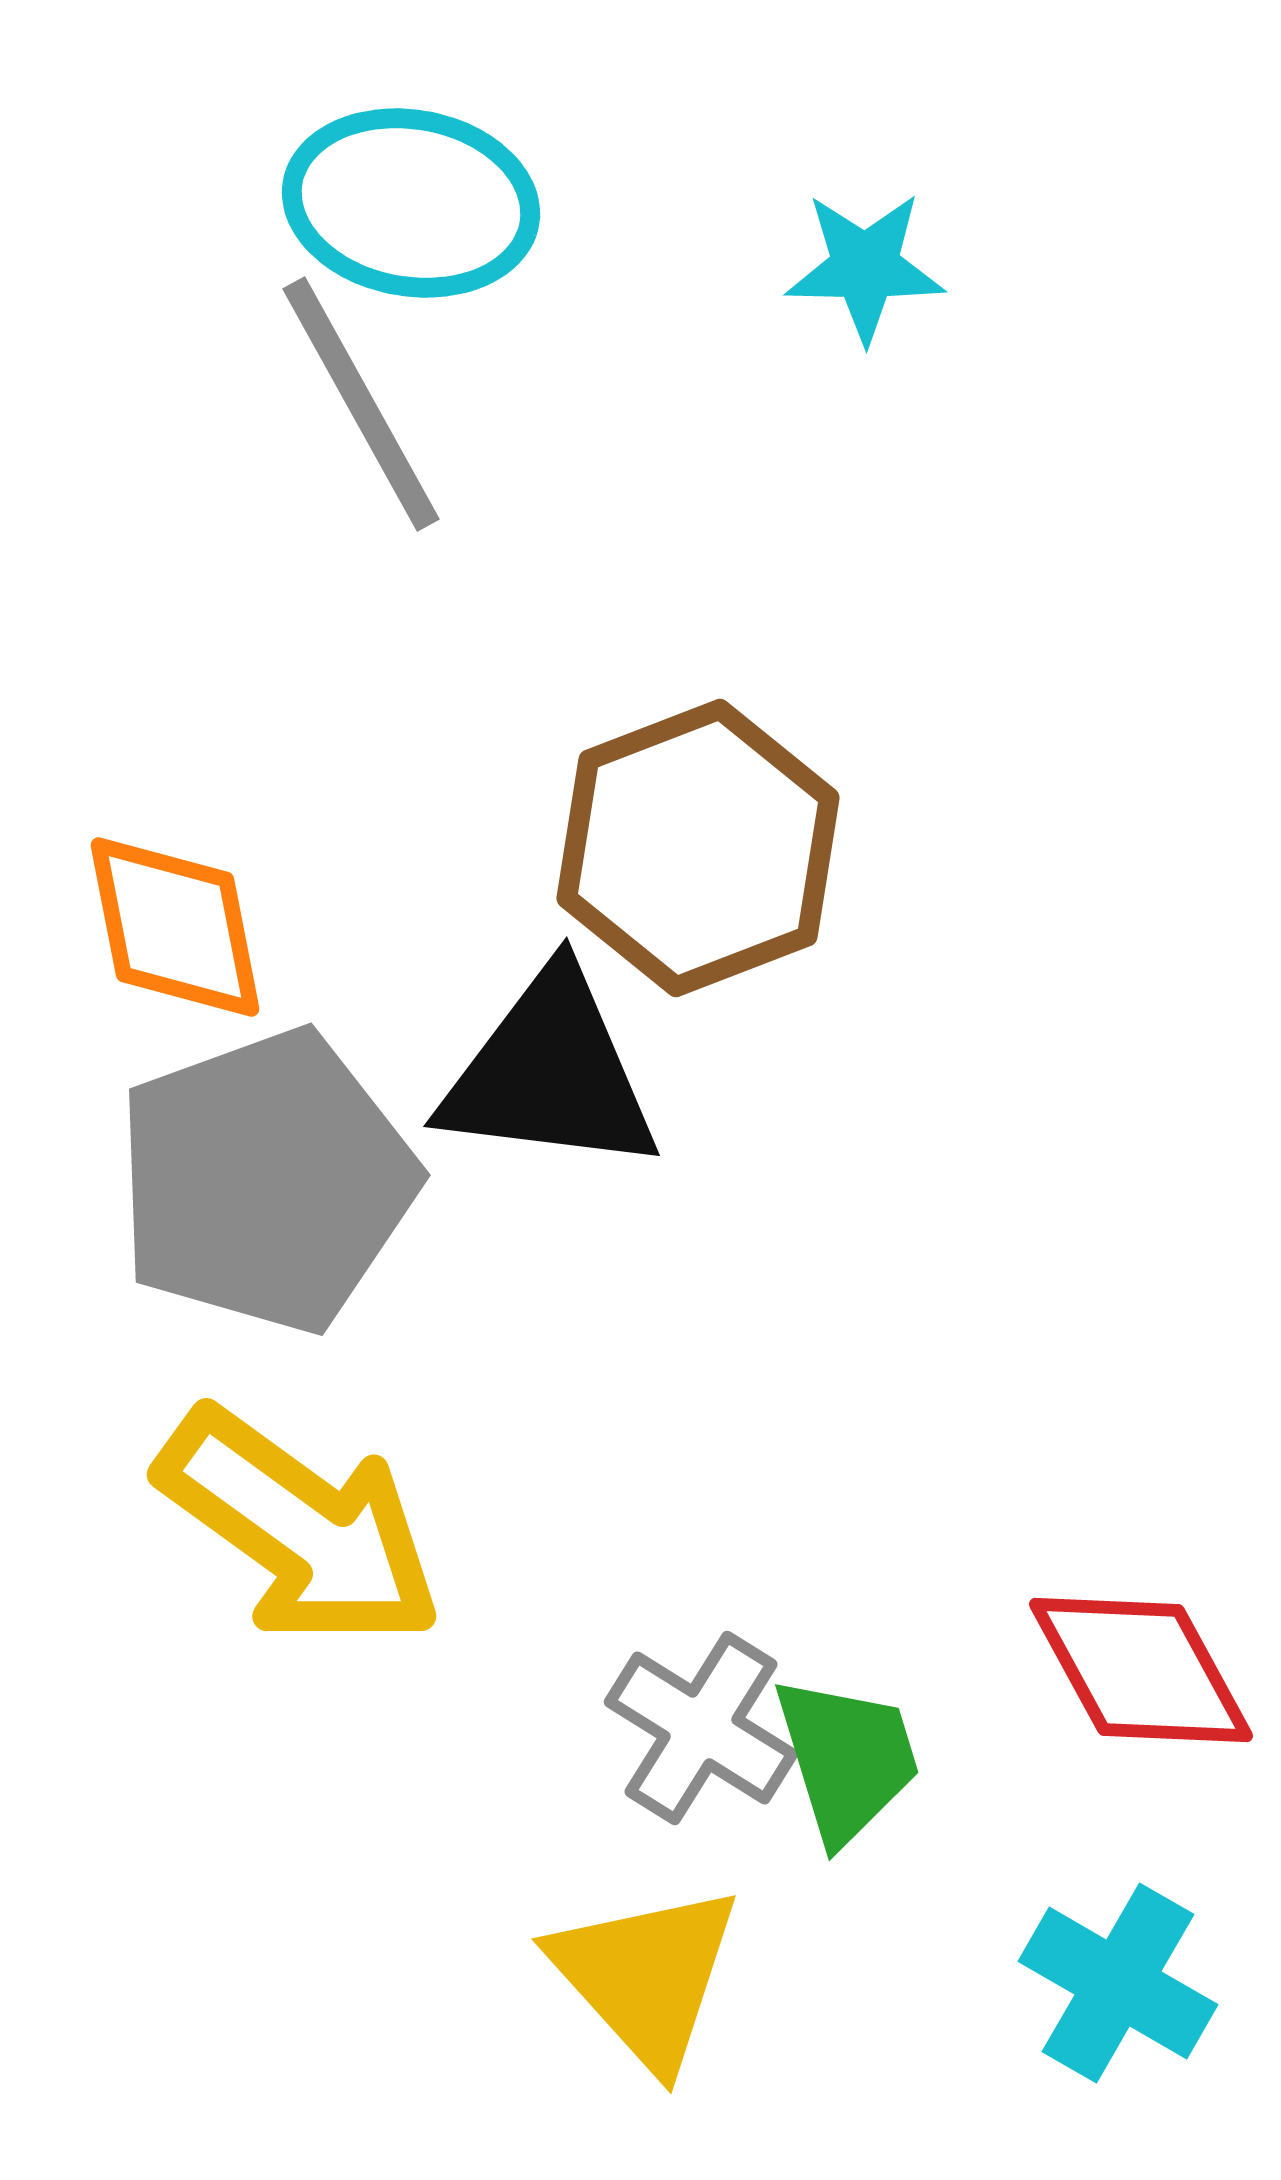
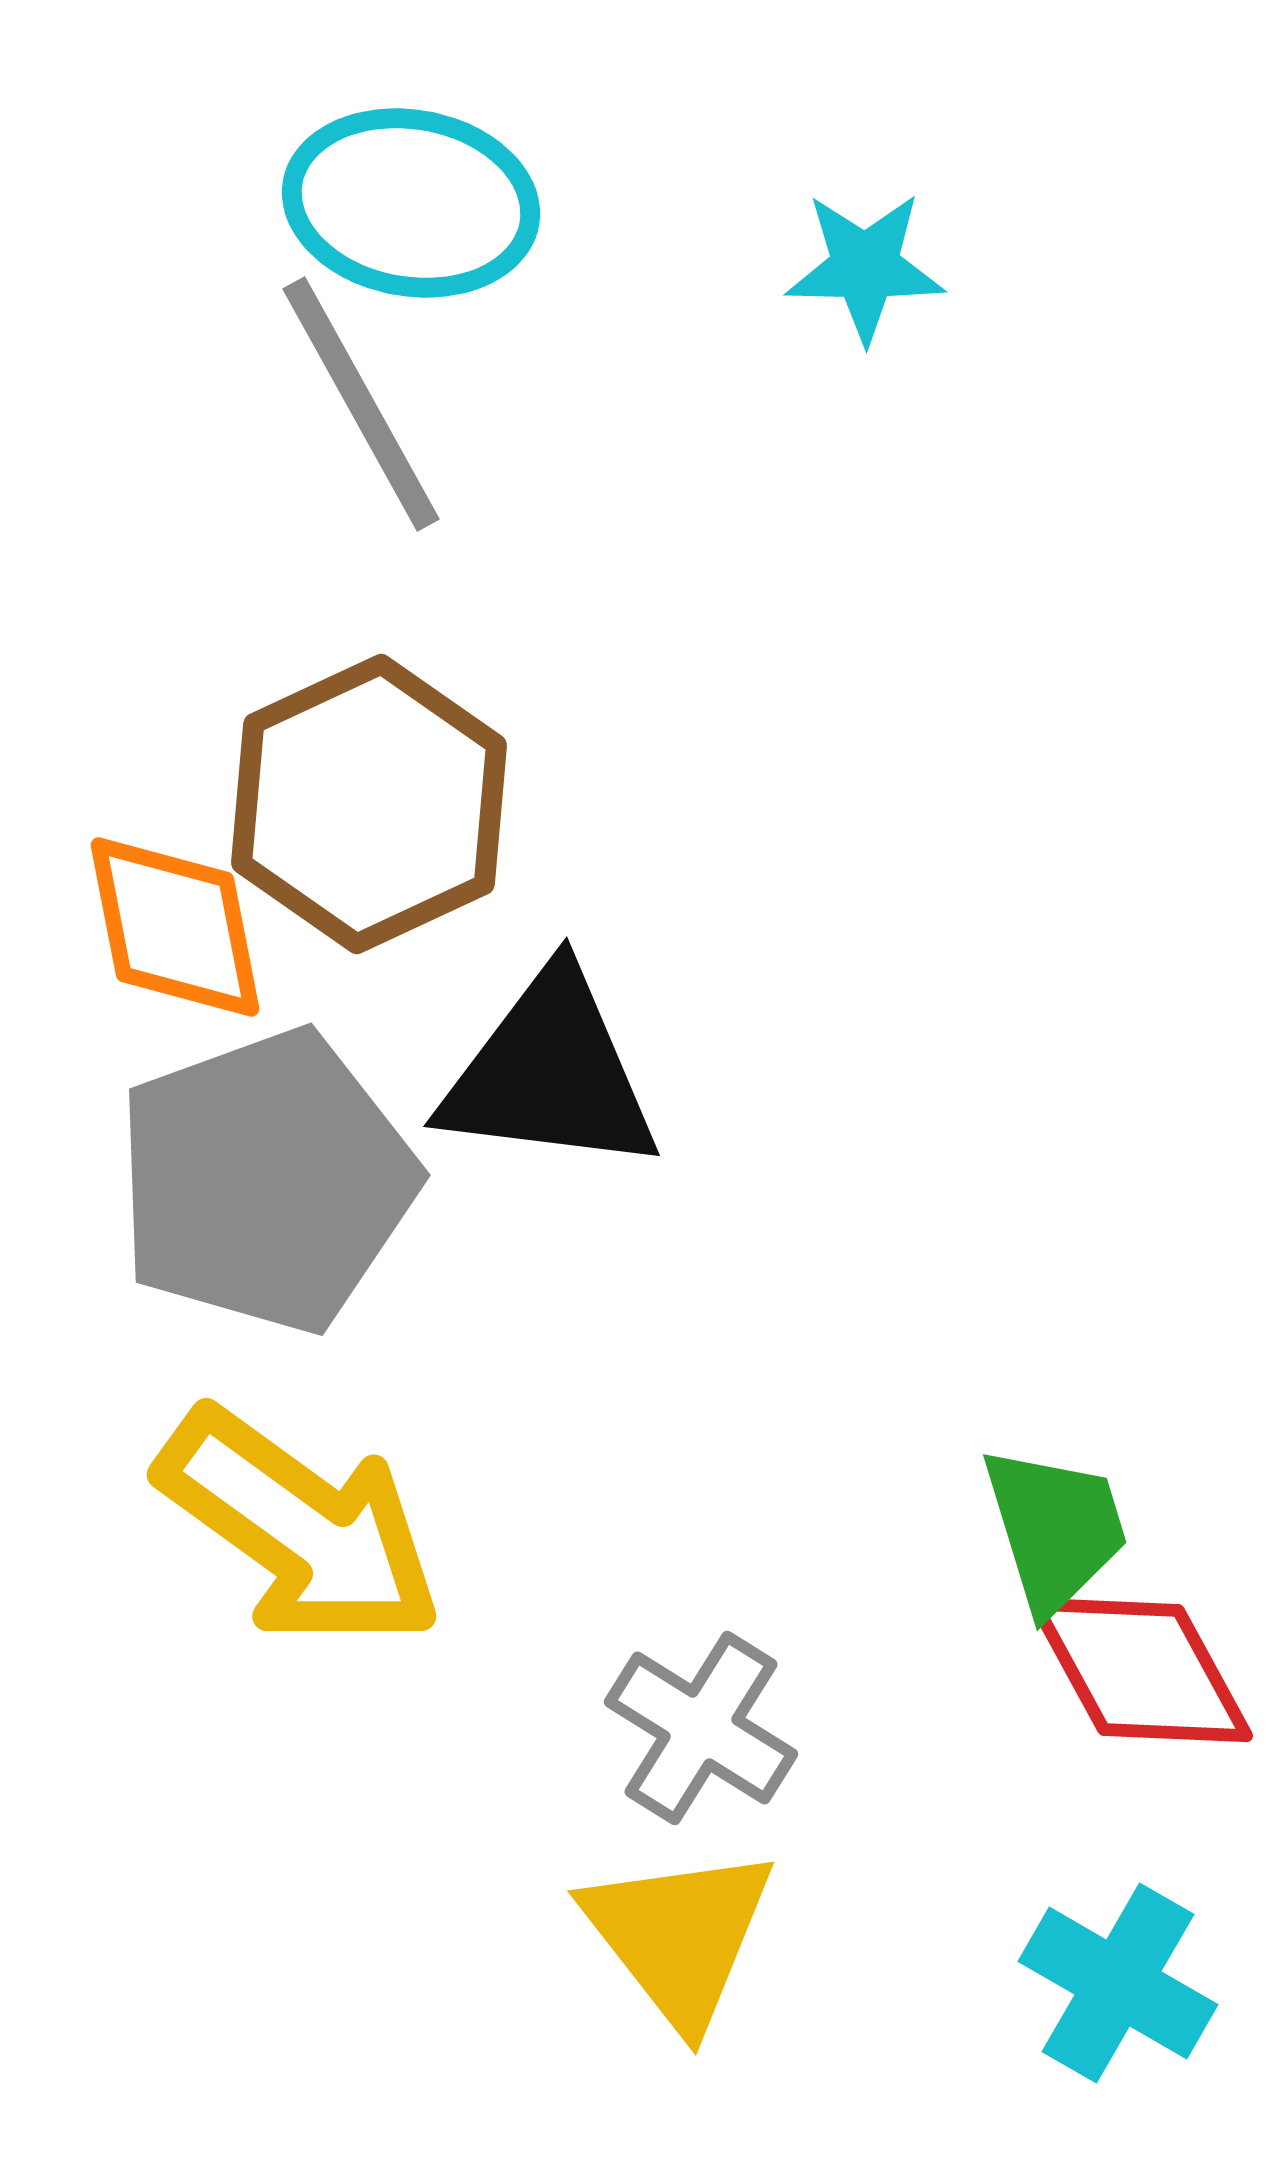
brown hexagon: moved 329 px left, 44 px up; rotated 4 degrees counterclockwise
green trapezoid: moved 208 px right, 230 px up
yellow triangle: moved 33 px right, 40 px up; rotated 4 degrees clockwise
